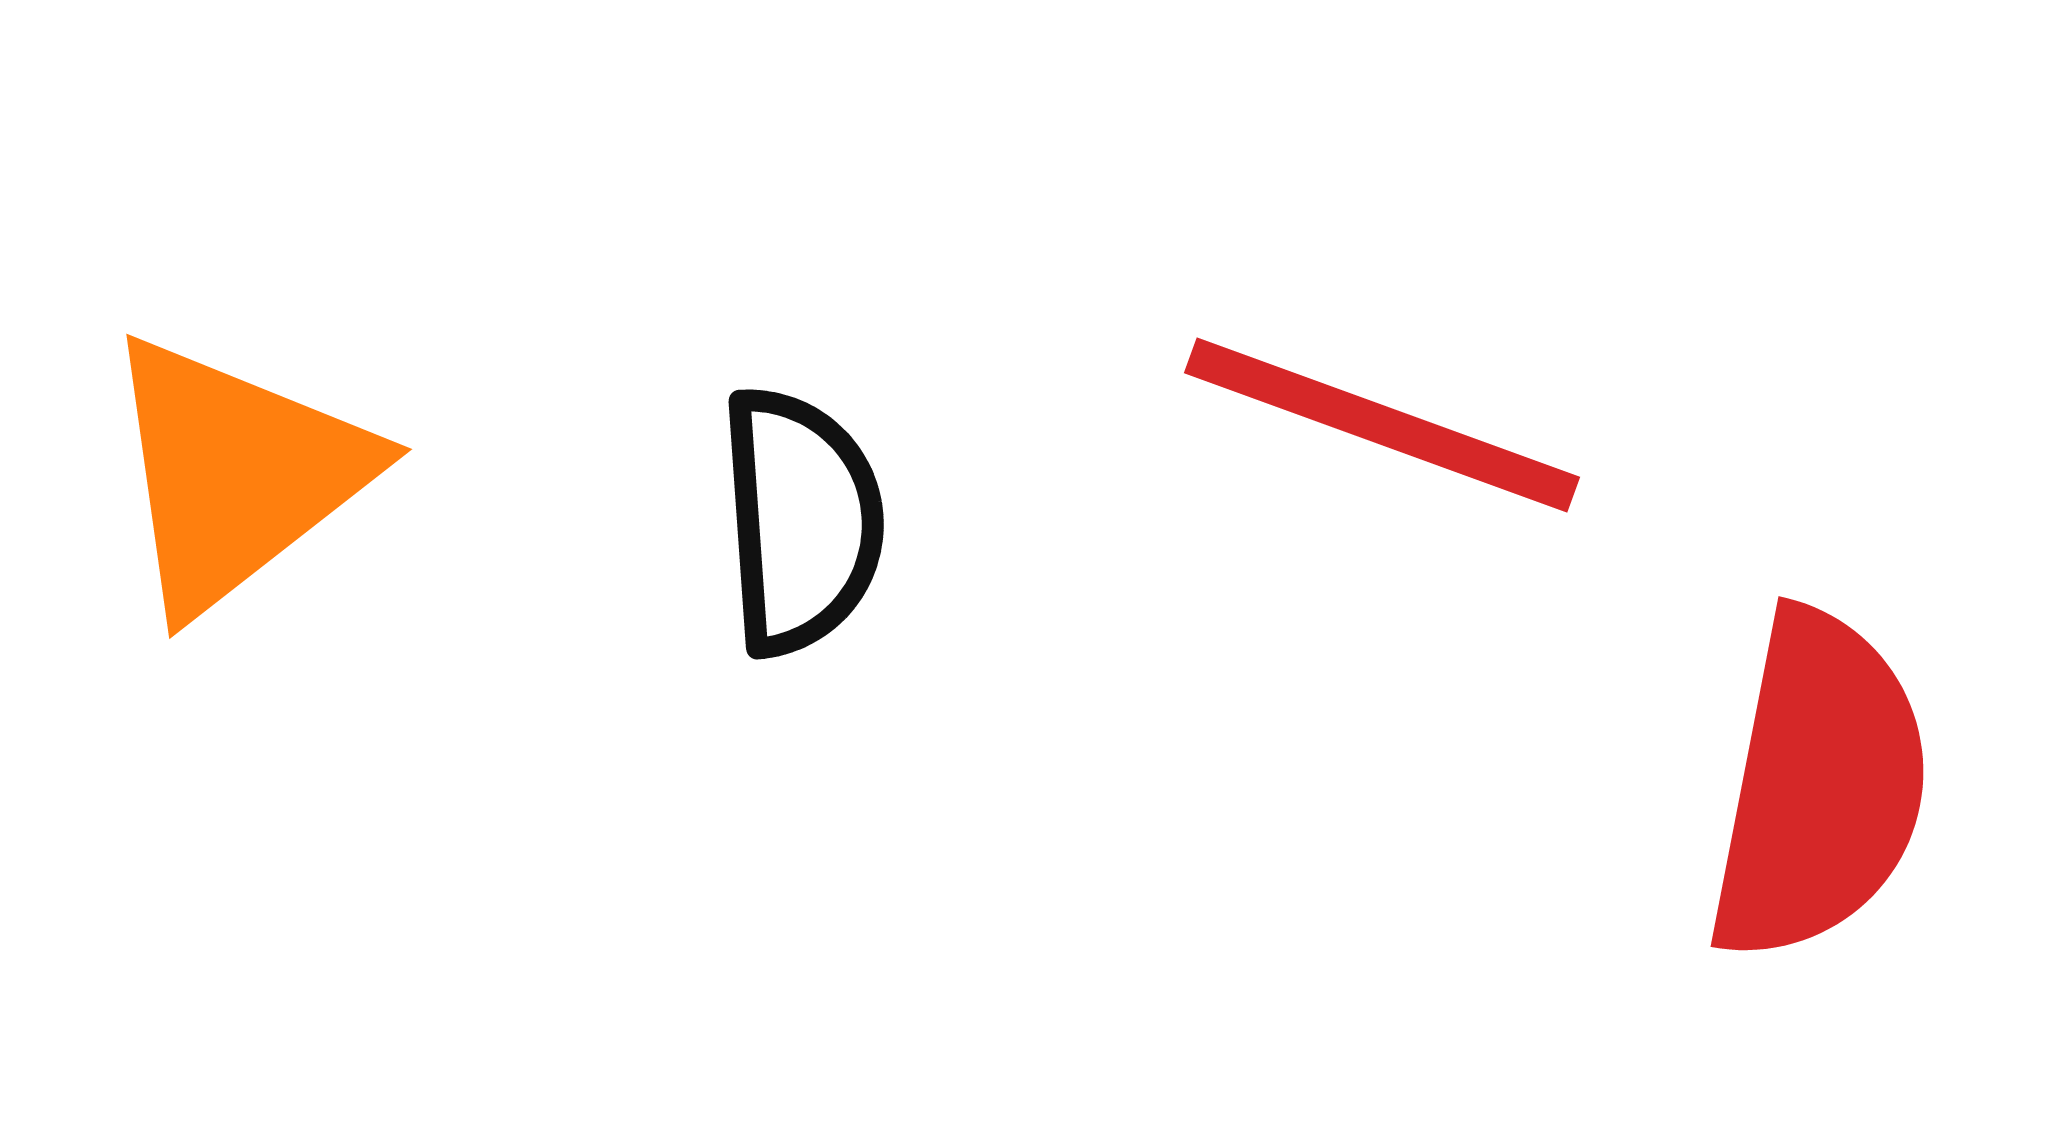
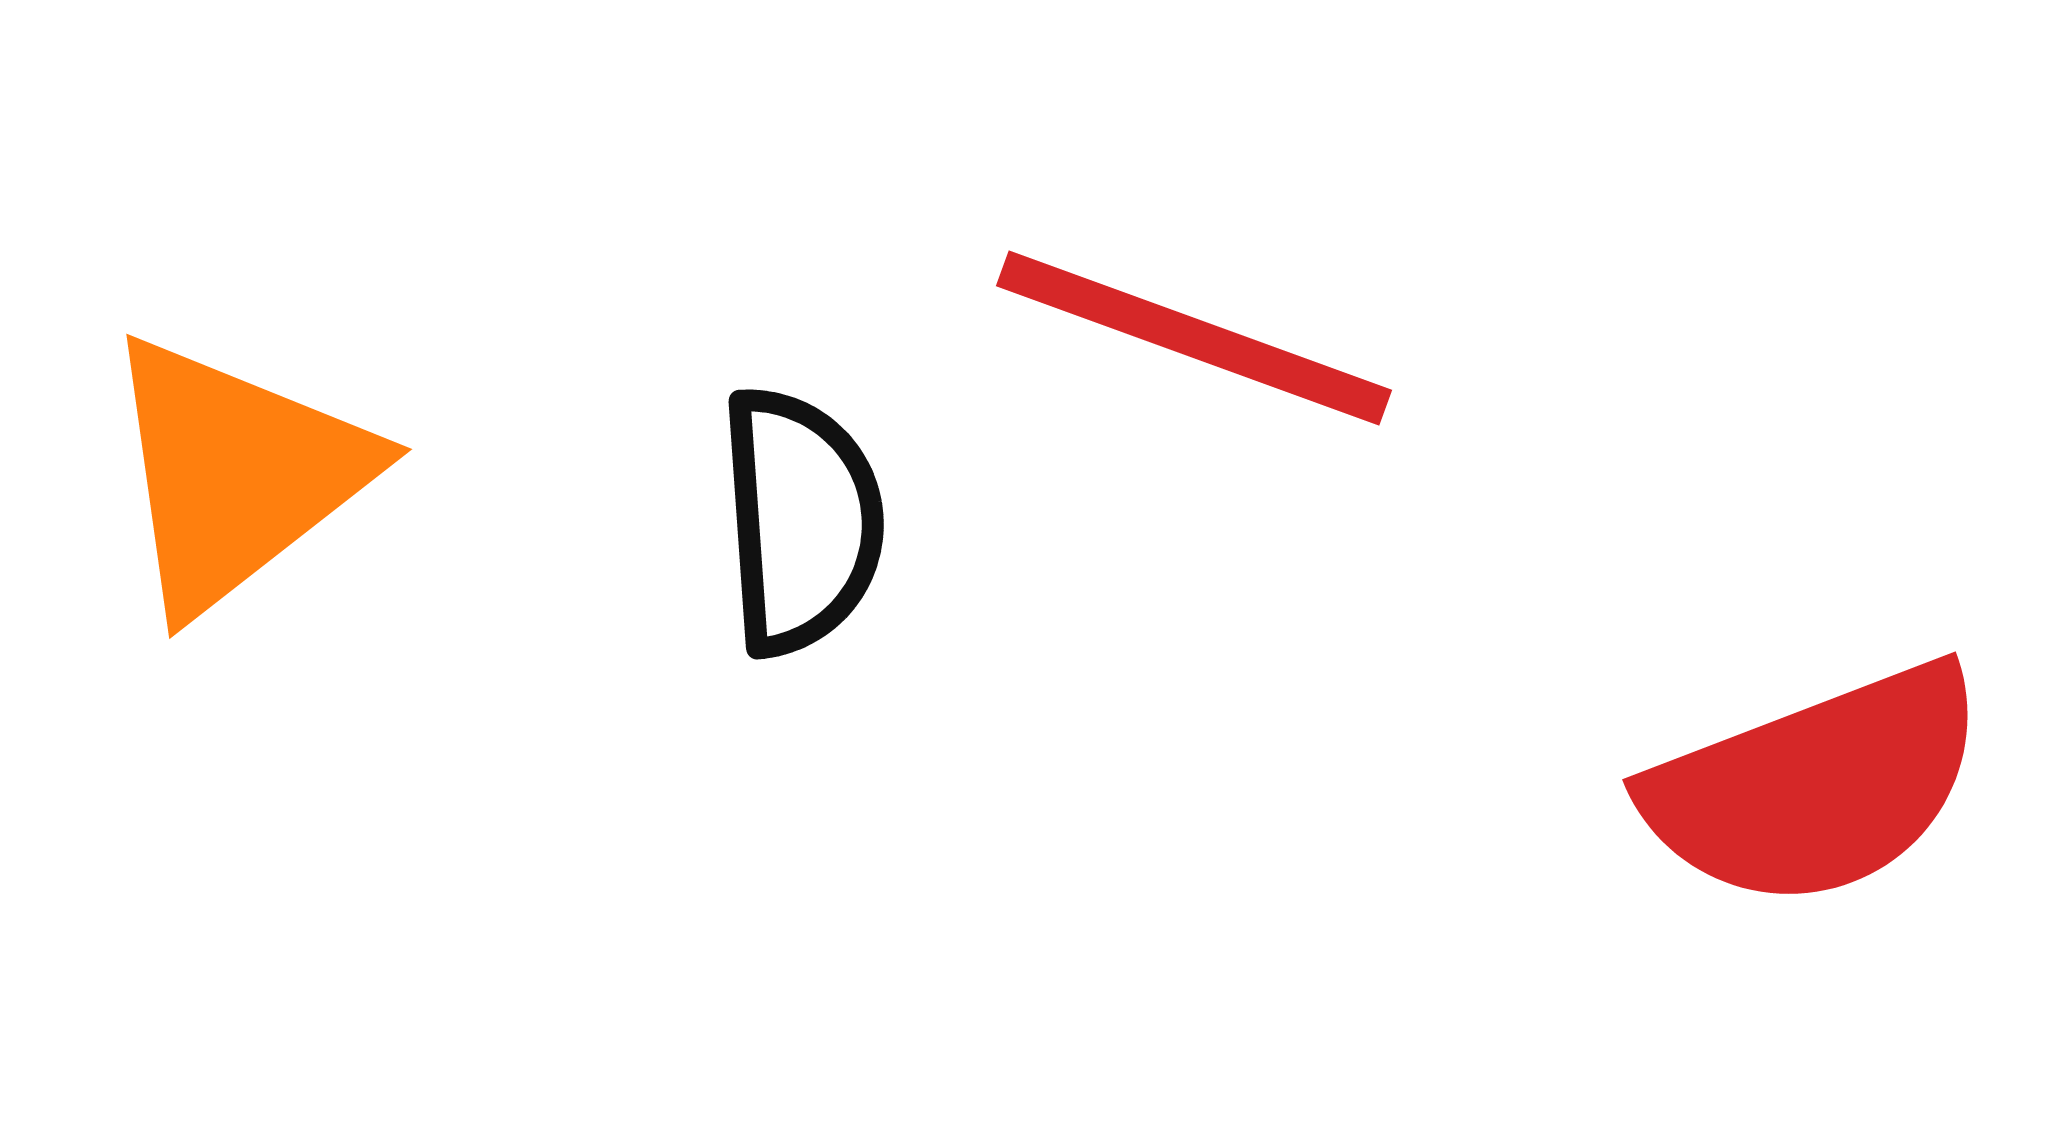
red line: moved 188 px left, 87 px up
red semicircle: moved 3 px left; rotated 58 degrees clockwise
